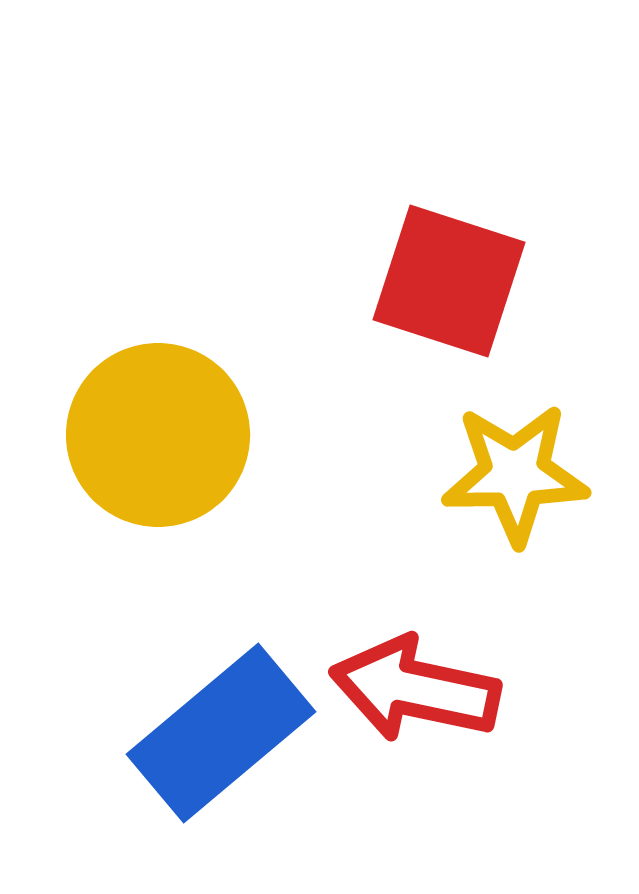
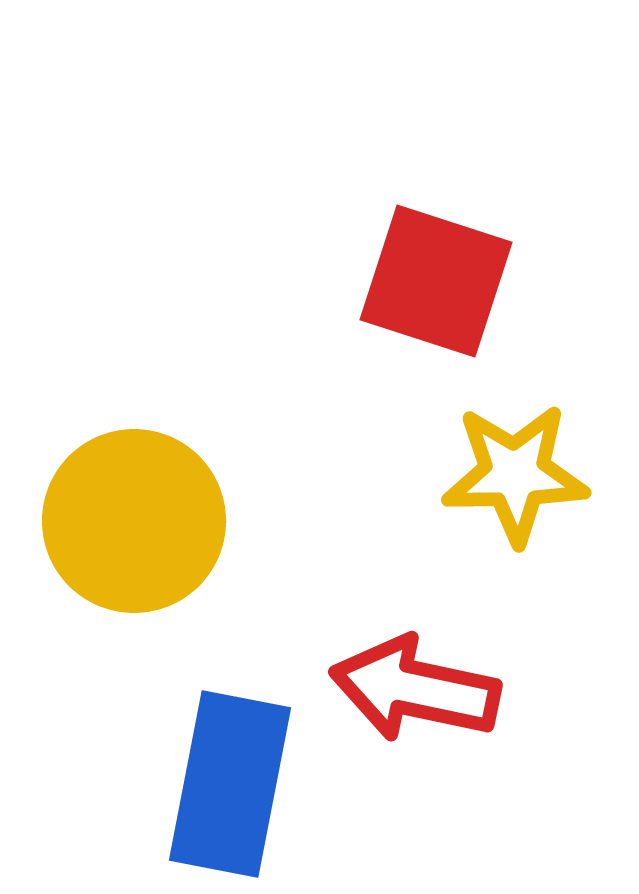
red square: moved 13 px left
yellow circle: moved 24 px left, 86 px down
blue rectangle: moved 9 px right, 51 px down; rotated 39 degrees counterclockwise
